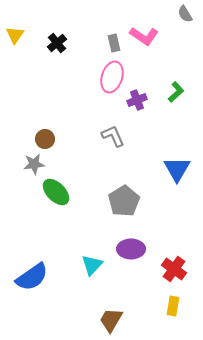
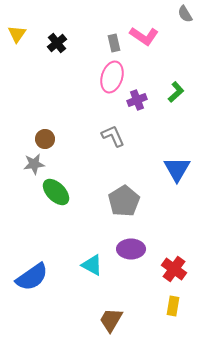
yellow triangle: moved 2 px right, 1 px up
cyan triangle: rotated 45 degrees counterclockwise
